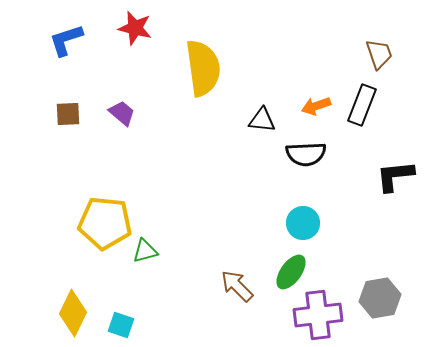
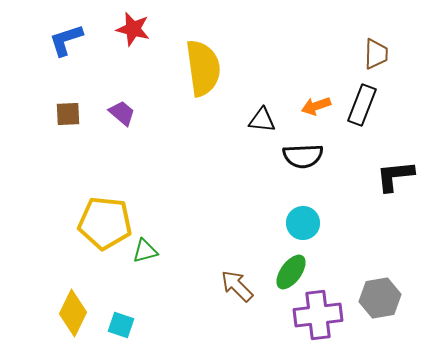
red star: moved 2 px left, 1 px down
brown trapezoid: moved 3 px left; rotated 20 degrees clockwise
black semicircle: moved 3 px left, 2 px down
